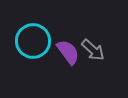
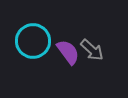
gray arrow: moved 1 px left
